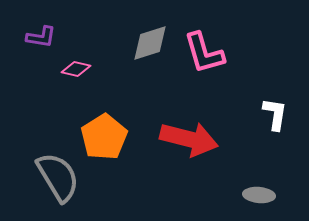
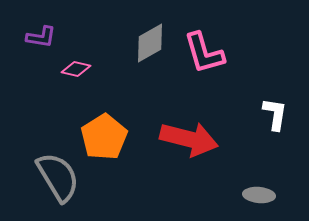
gray diamond: rotated 12 degrees counterclockwise
